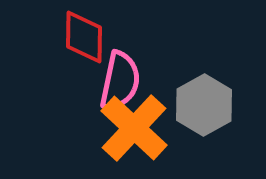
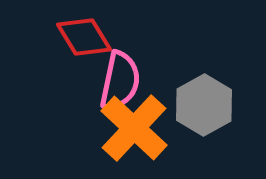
red diamond: rotated 32 degrees counterclockwise
